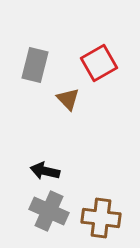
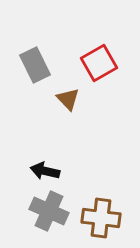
gray rectangle: rotated 40 degrees counterclockwise
